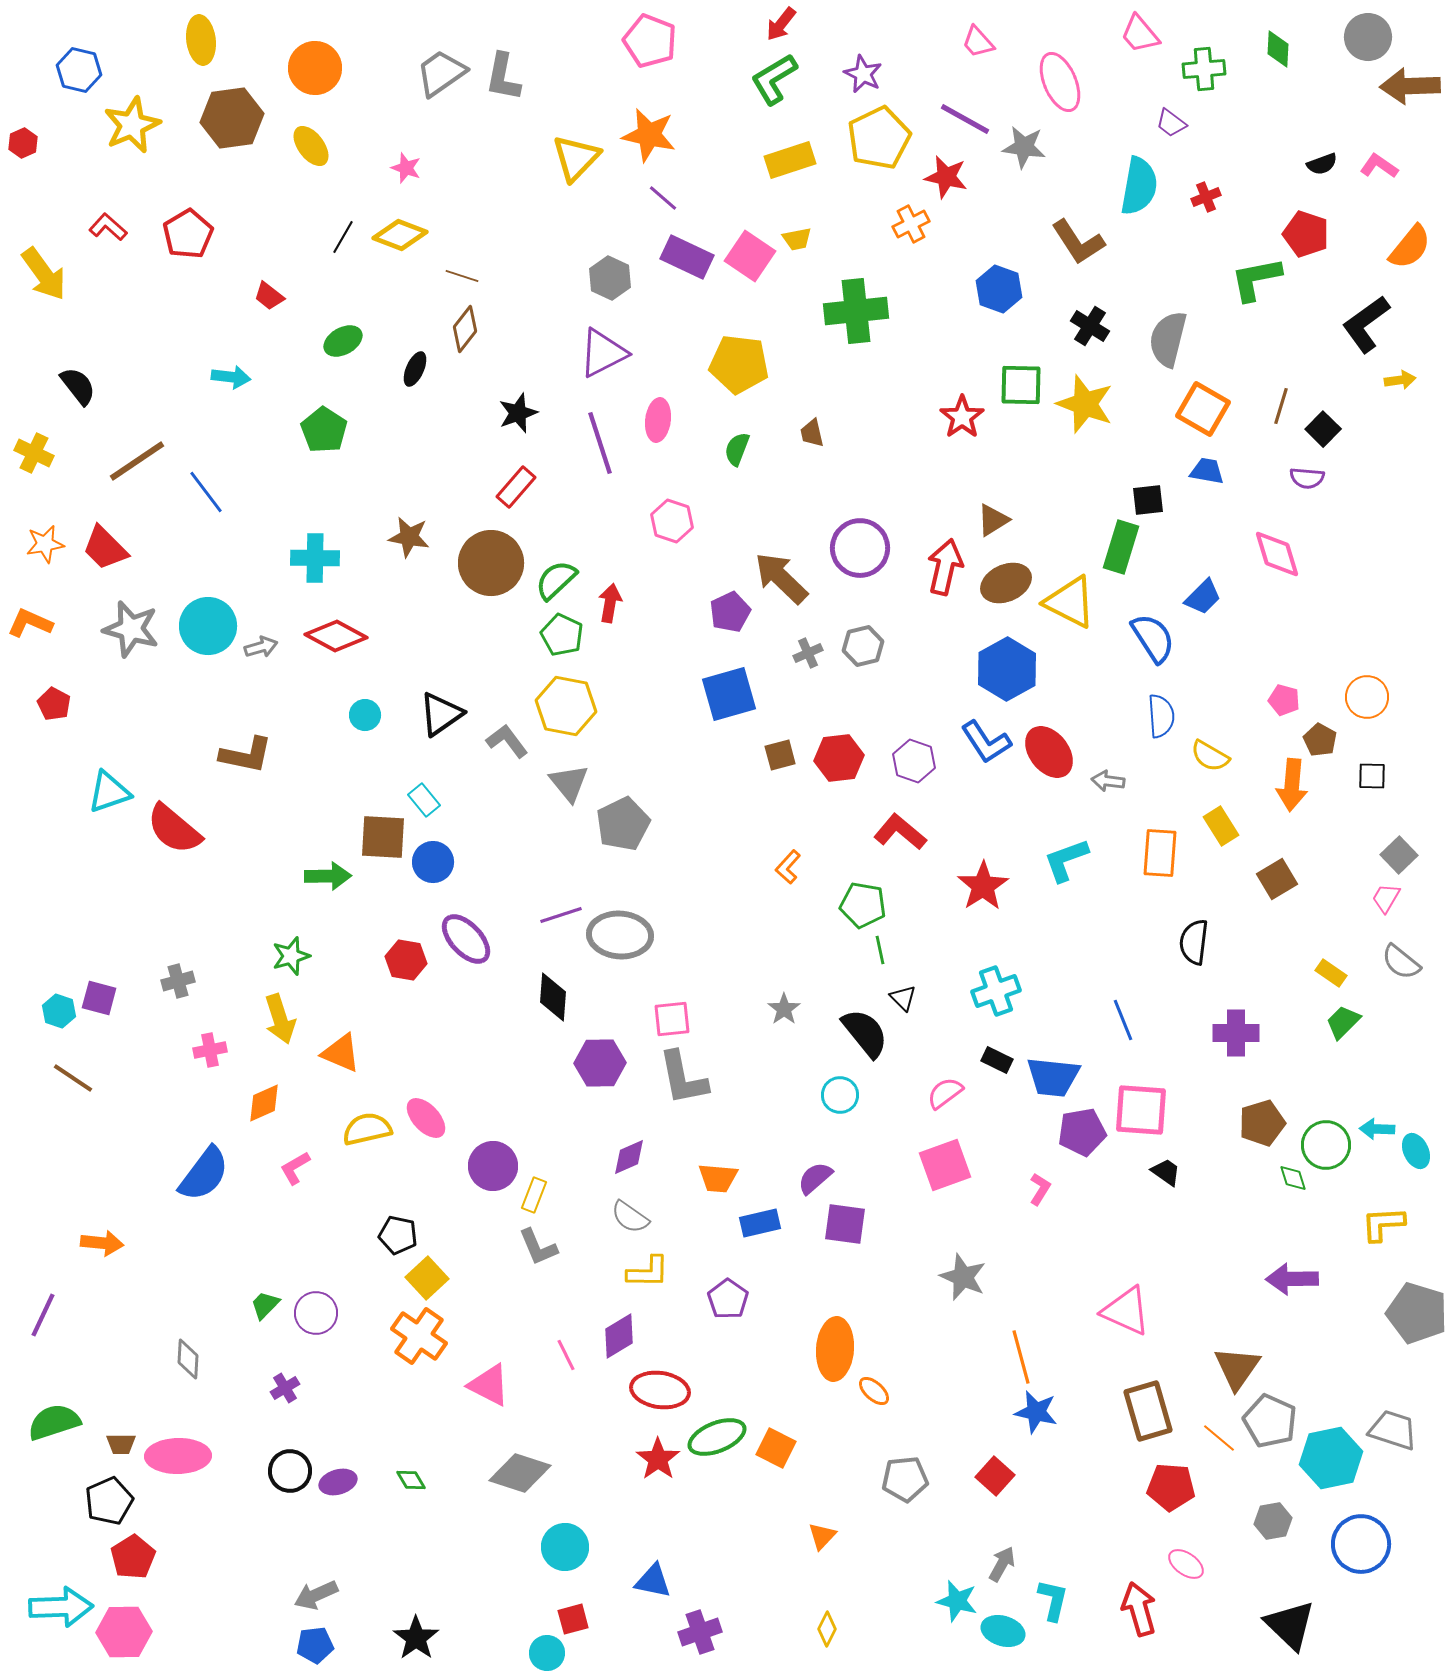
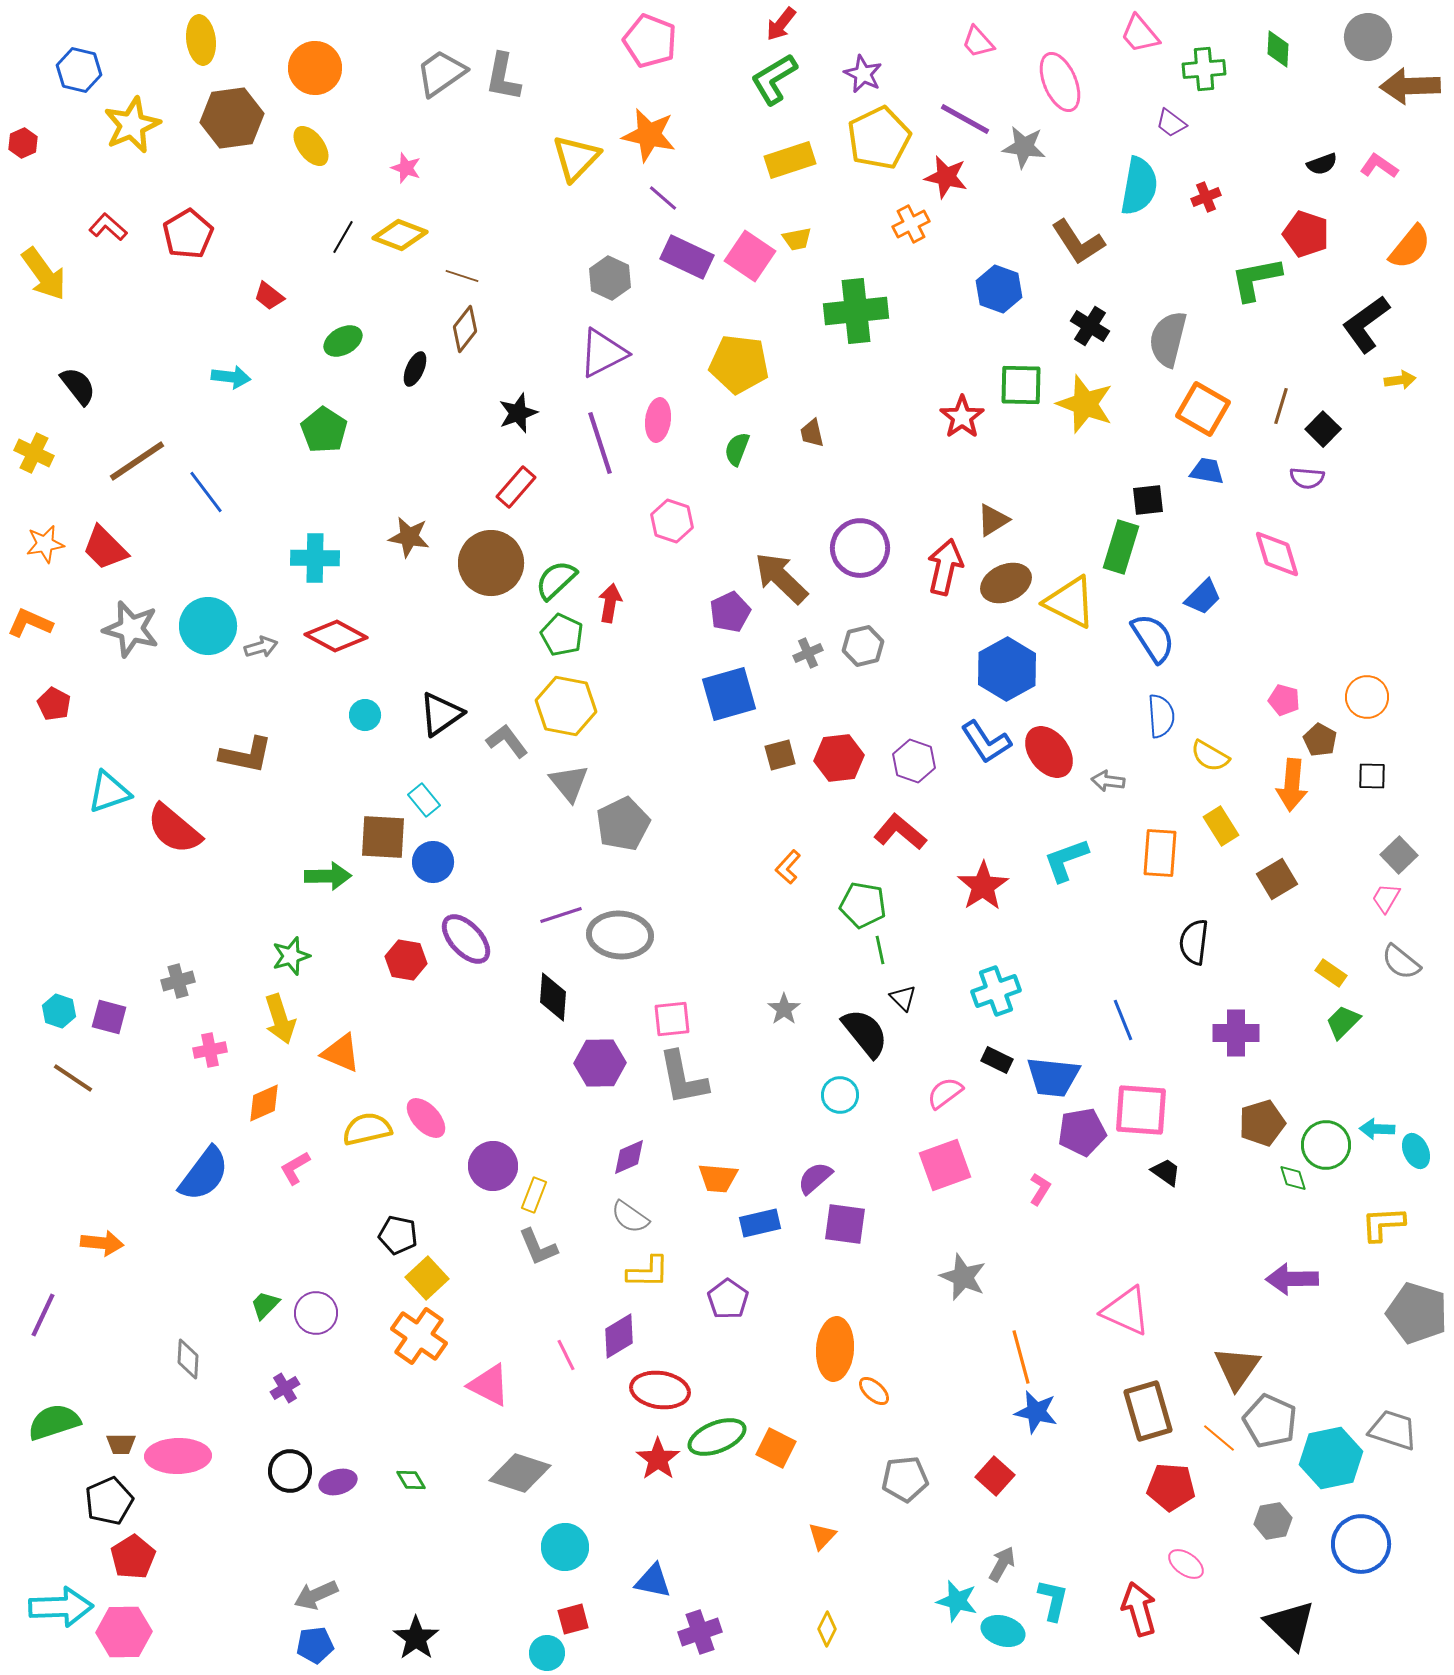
purple square at (99, 998): moved 10 px right, 19 px down
